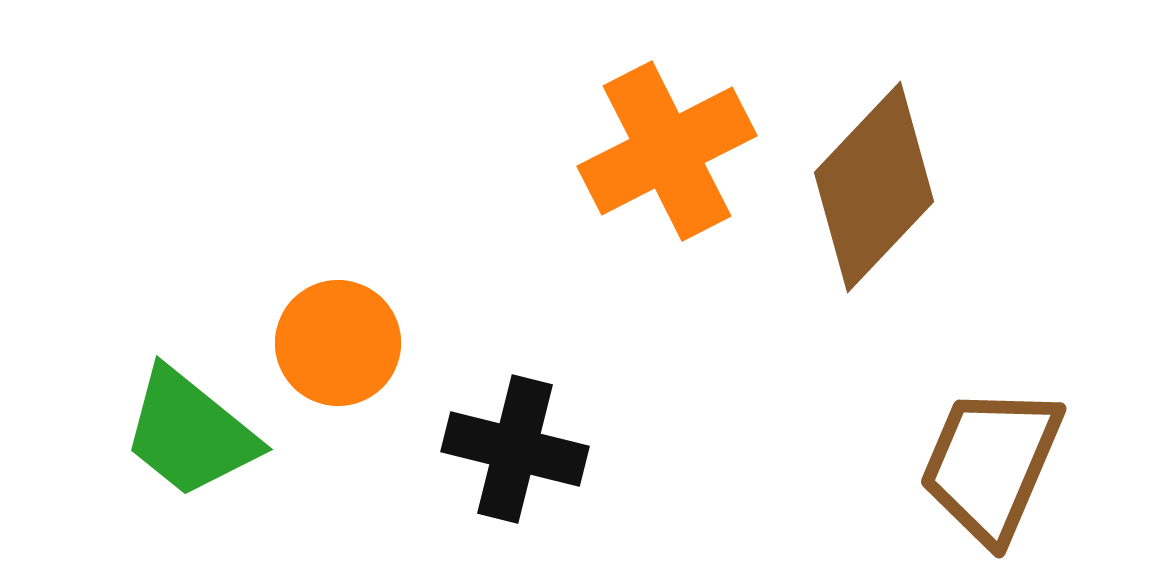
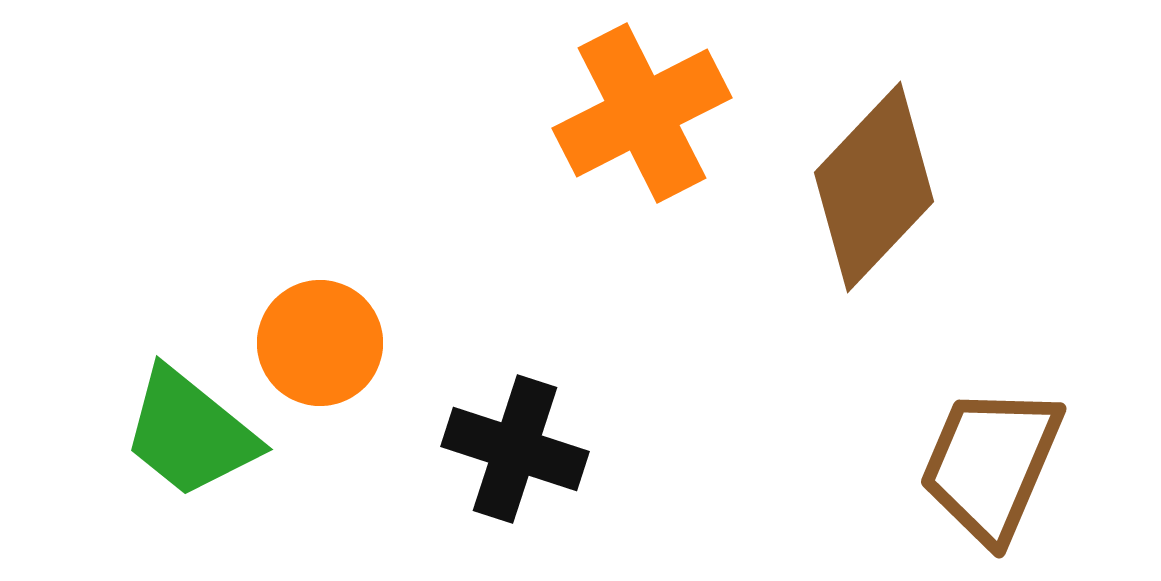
orange cross: moved 25 px left, 38 px up
orange circle: moved 18 px left
black cross: rotated 4 degrees clockwise
